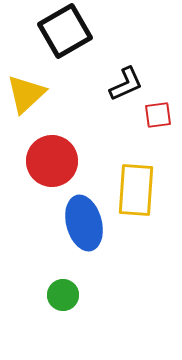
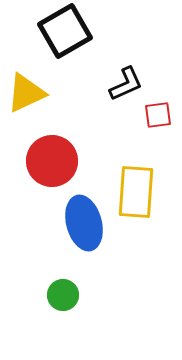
yellow triangle: moved 1 px up; rotated 18 degrees clockwise
yellow rectangle: moved 2 px down
